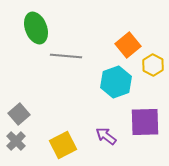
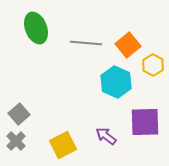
gray line: moved 20 px right, 13 px up
cyan hexagon: rotated 16 degrees counterclockwise
